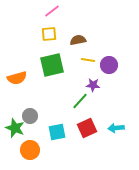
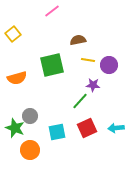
yellow square: moved 36 px left; rotated 35 degrees counterclockwise
